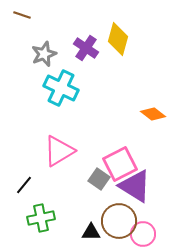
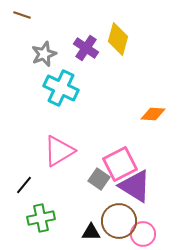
orange diamond: rotated 35 degrees counterclockwise
